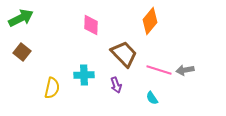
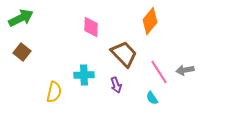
pink diamond: moved 2 px down
pink line: moved 2 px down; rotated 40 degrees clockwise
yellow semicircle: moved 2 px right, 4 px down
